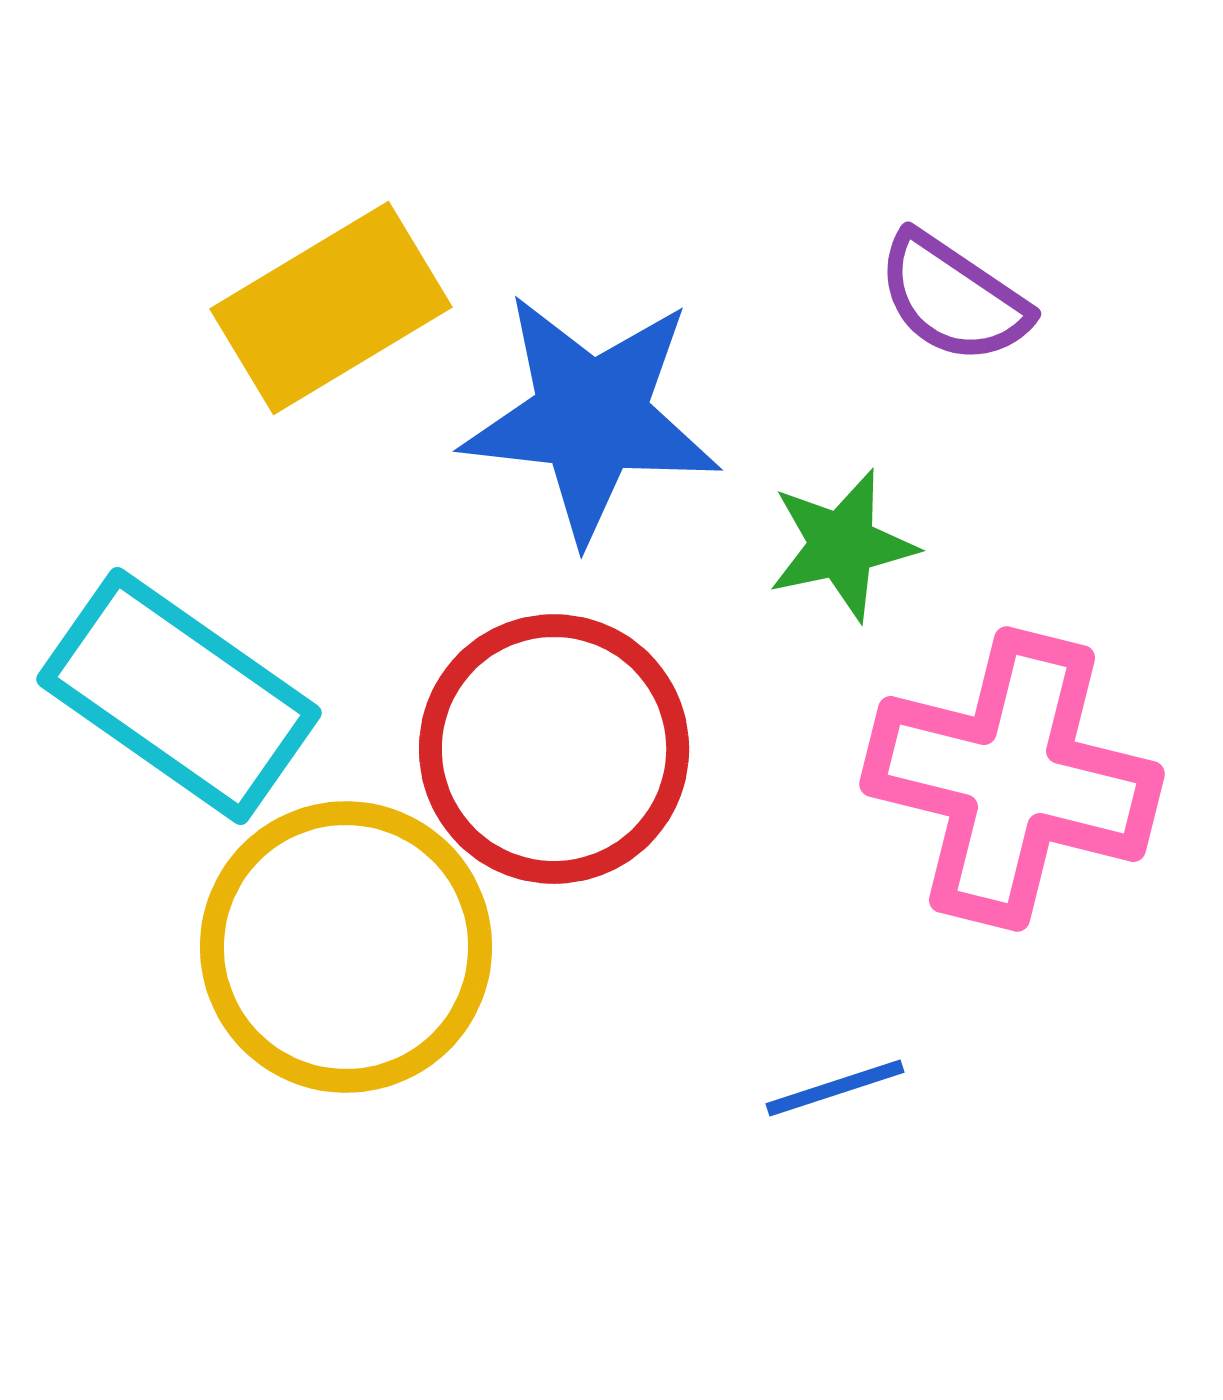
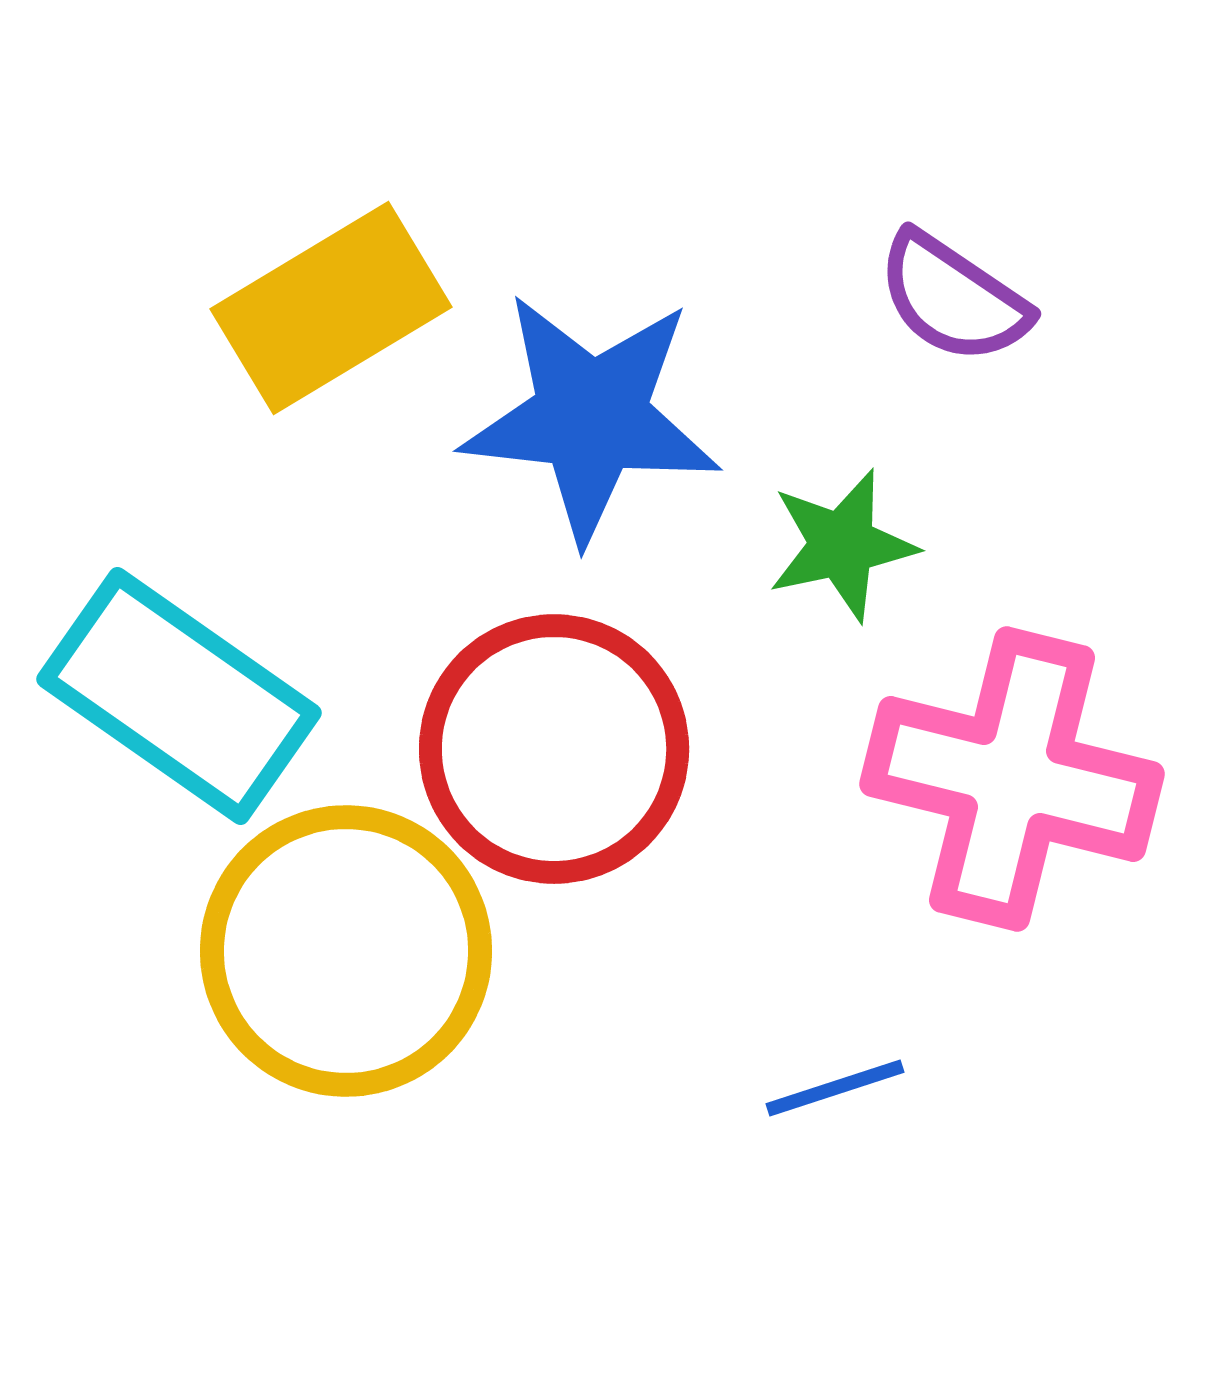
yellow circle: moved 4 px down
